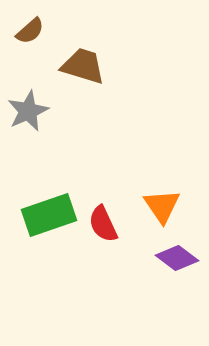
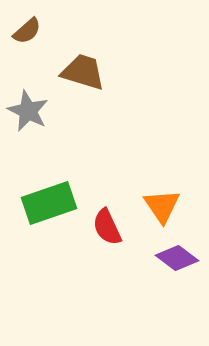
brown semicircle: moved 3 px left
brown trapezoid: moved 6 px down
gray star: rotated 21 degrees counterclockwise
green rectangle: moved 12 px up
red semicircle: moved 4 px right, 3 px down
